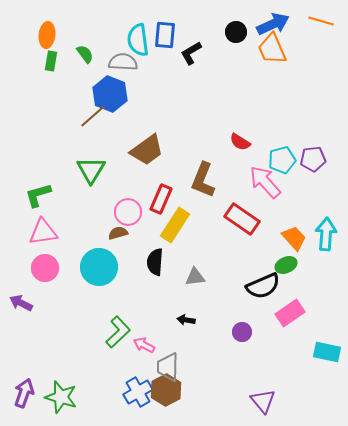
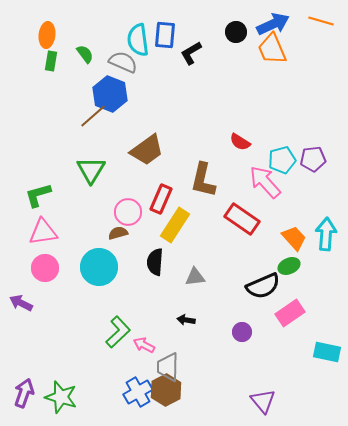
gray semicircle at (123, 62): rotated 20 degrees clockwise
brown L-shape at (203, 180): rotated 9 degrees counterclockwise
green ellipse at (286, 265): moved 3 px right, 1 px down
